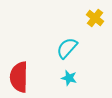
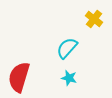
yellow cross: moved 1 px left, 1 px down
red semicircle: rotated 16 degrees clockwise
